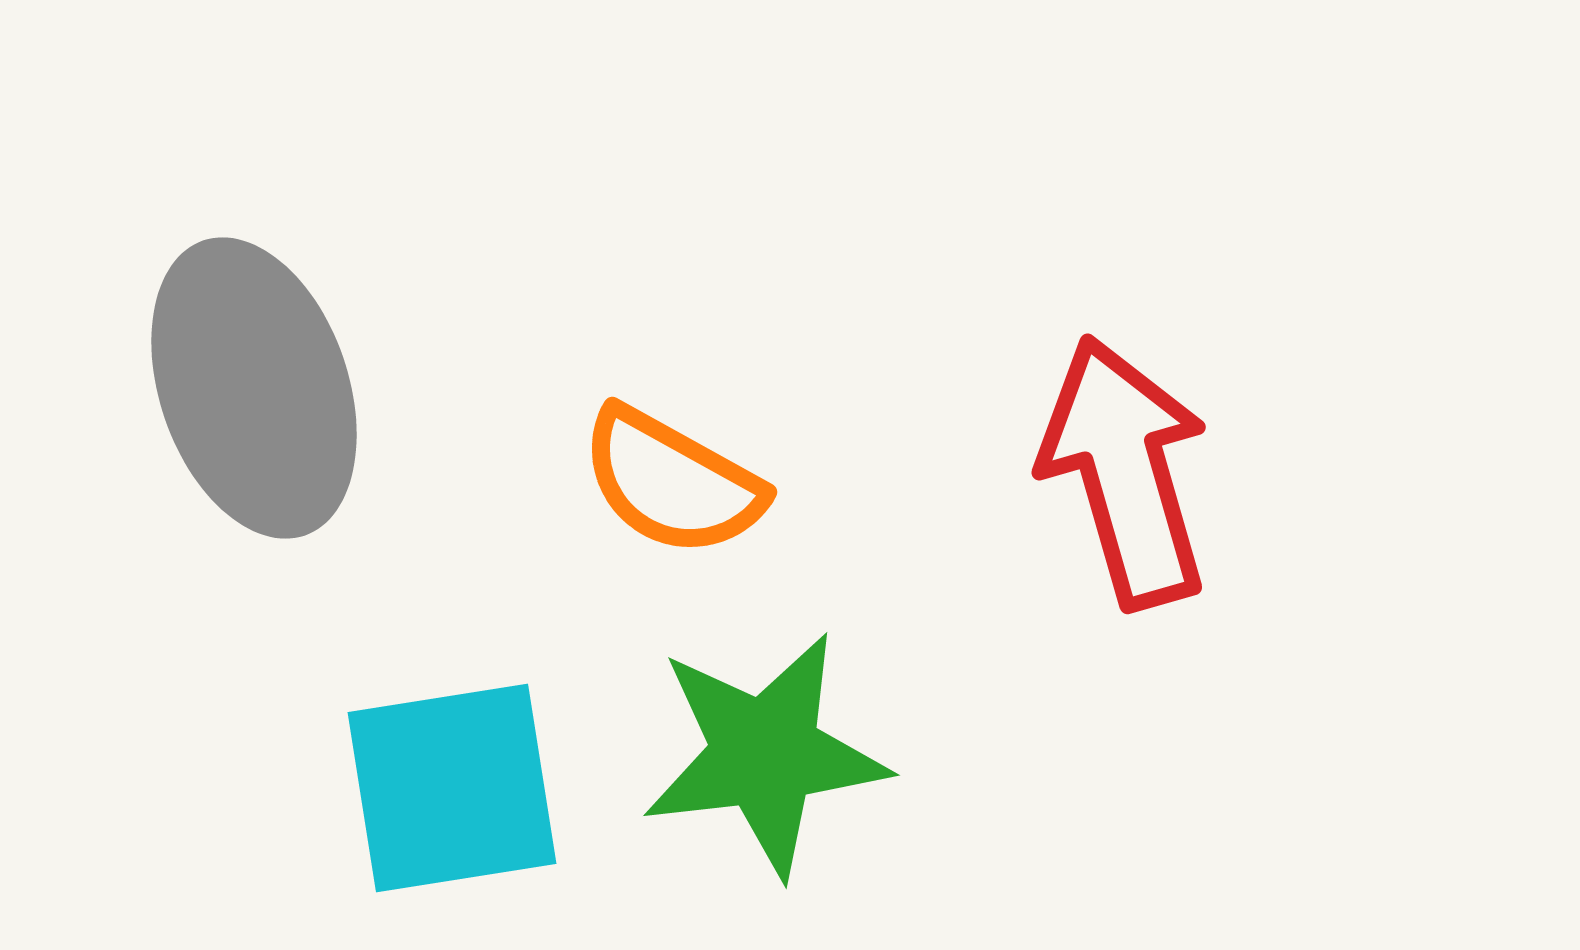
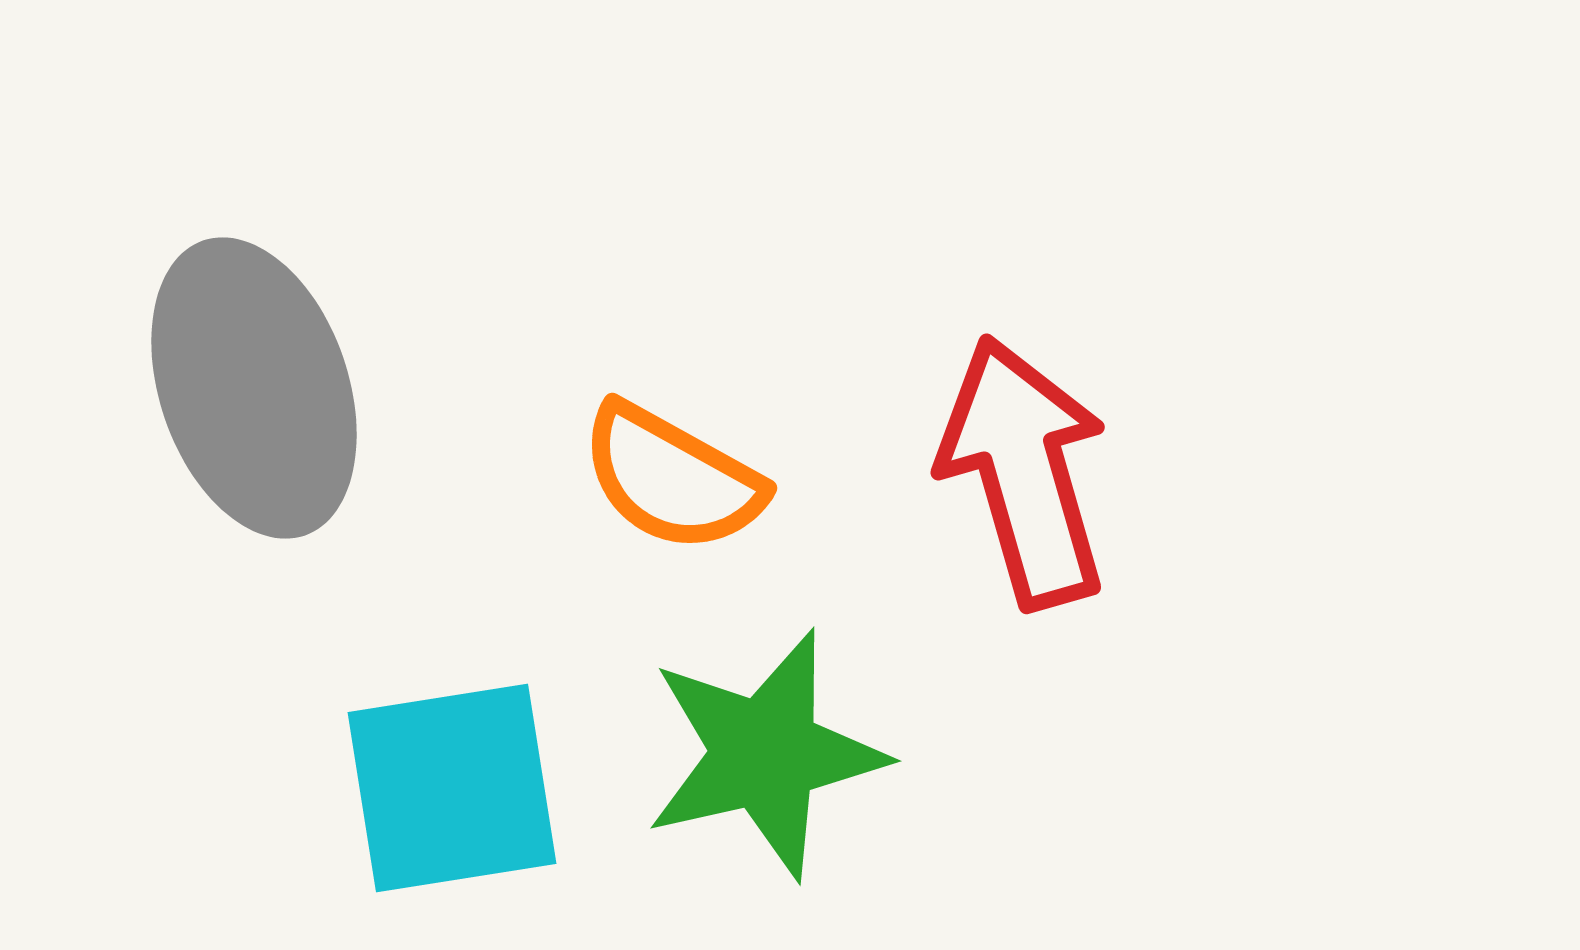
red arrow: moved 101 px left
orange semicircle: moved 4 px up
green star: rotated 6 degrees counterclockwise
